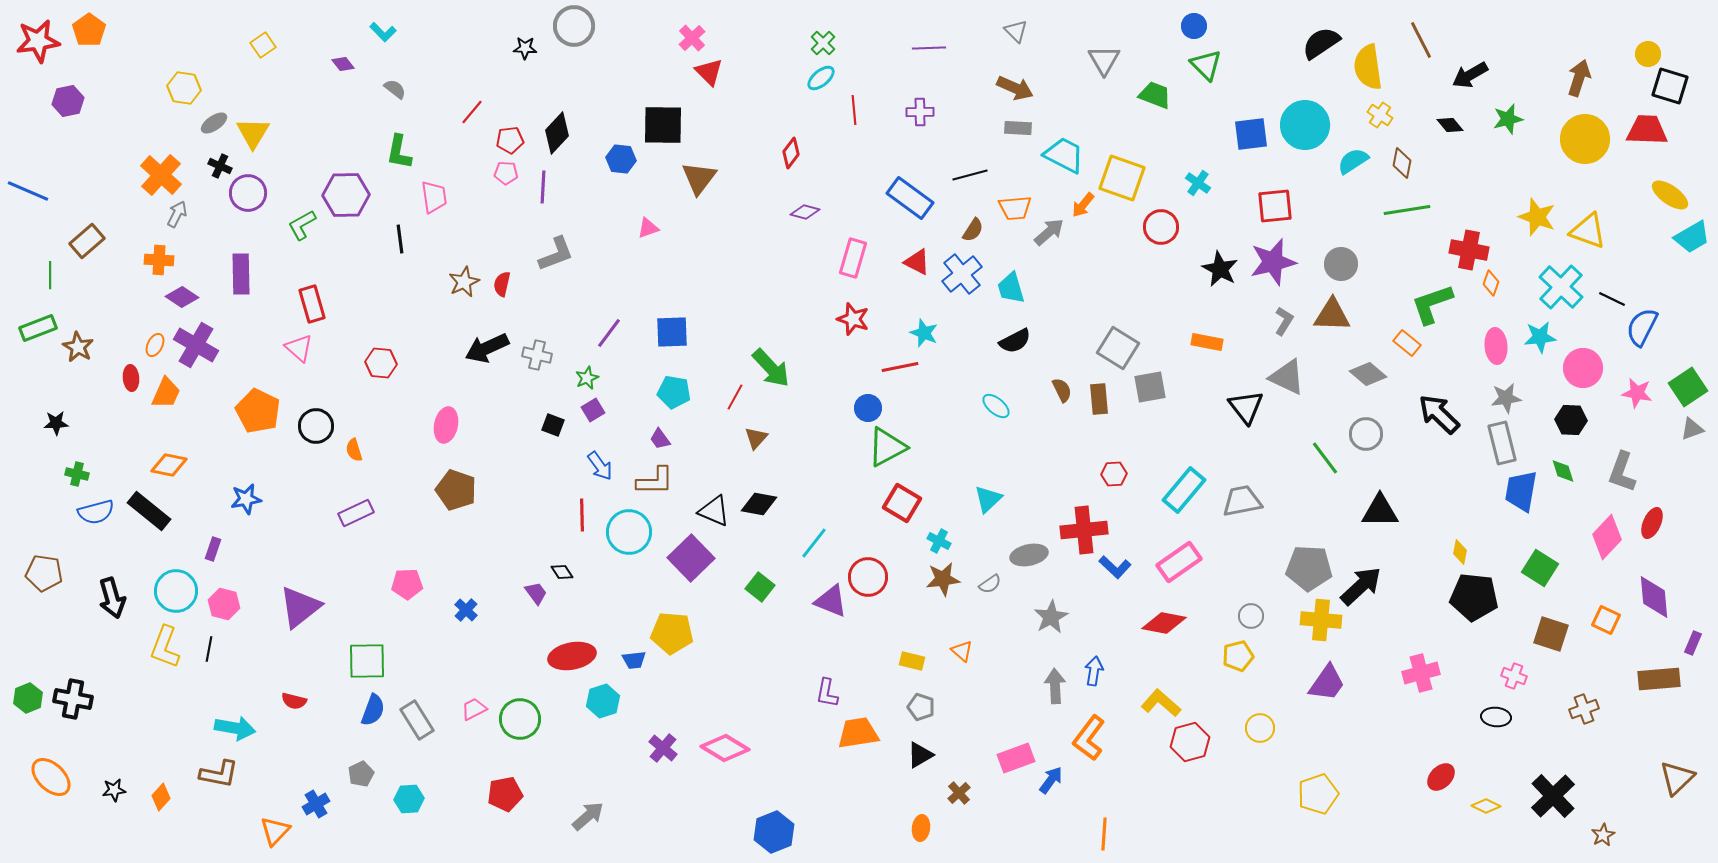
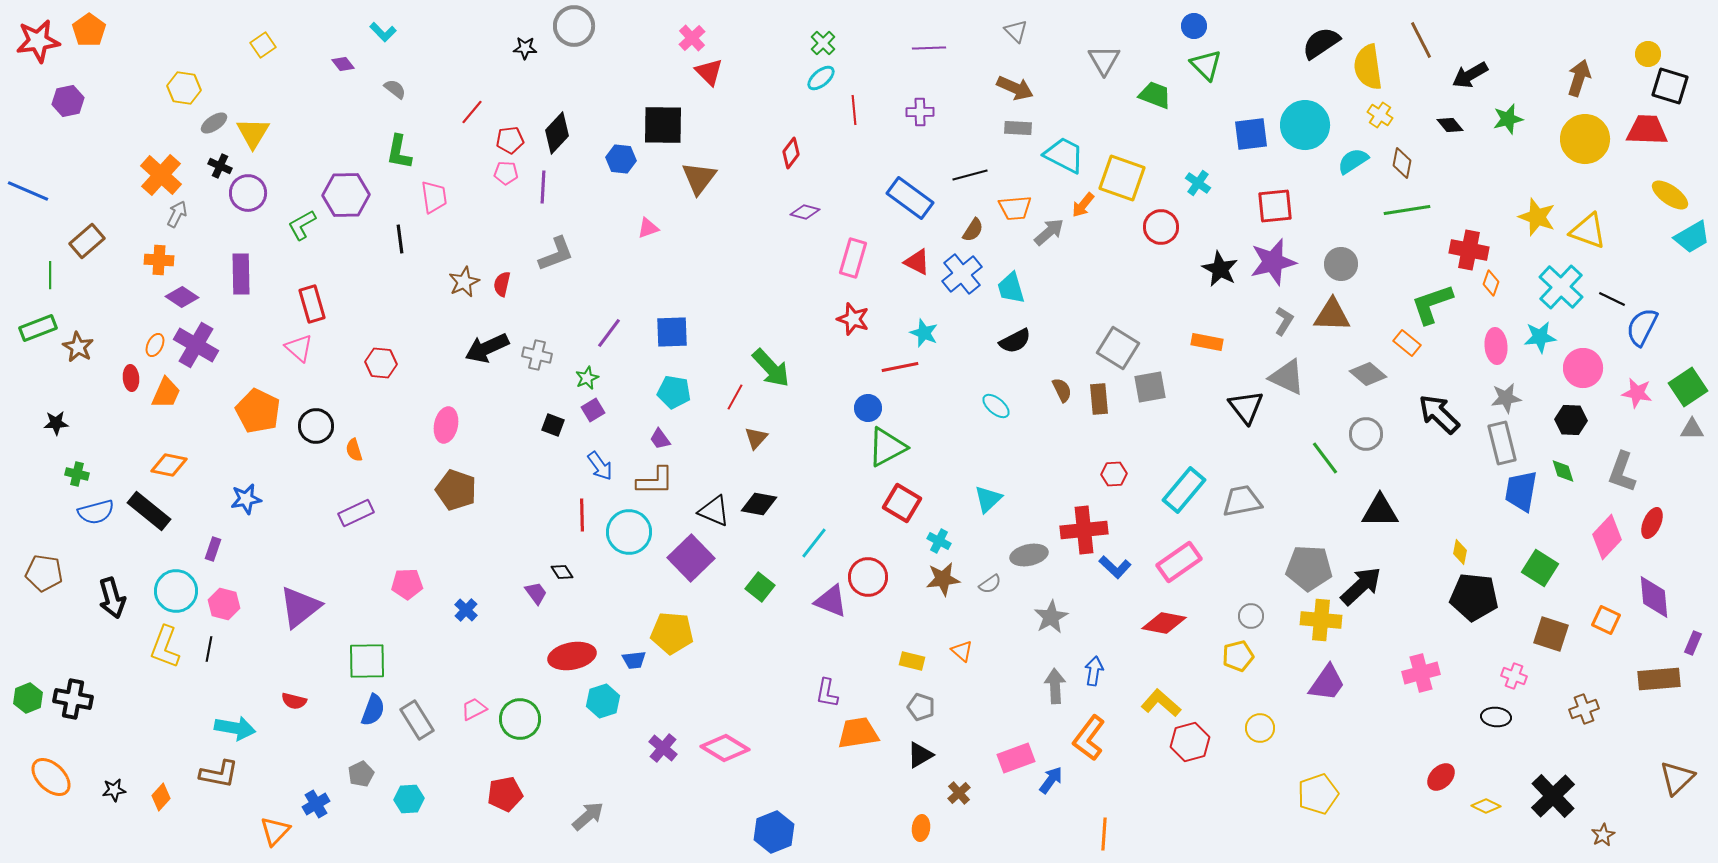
gray triangle at (1692, 429): rotated 20 degrees clockwise
